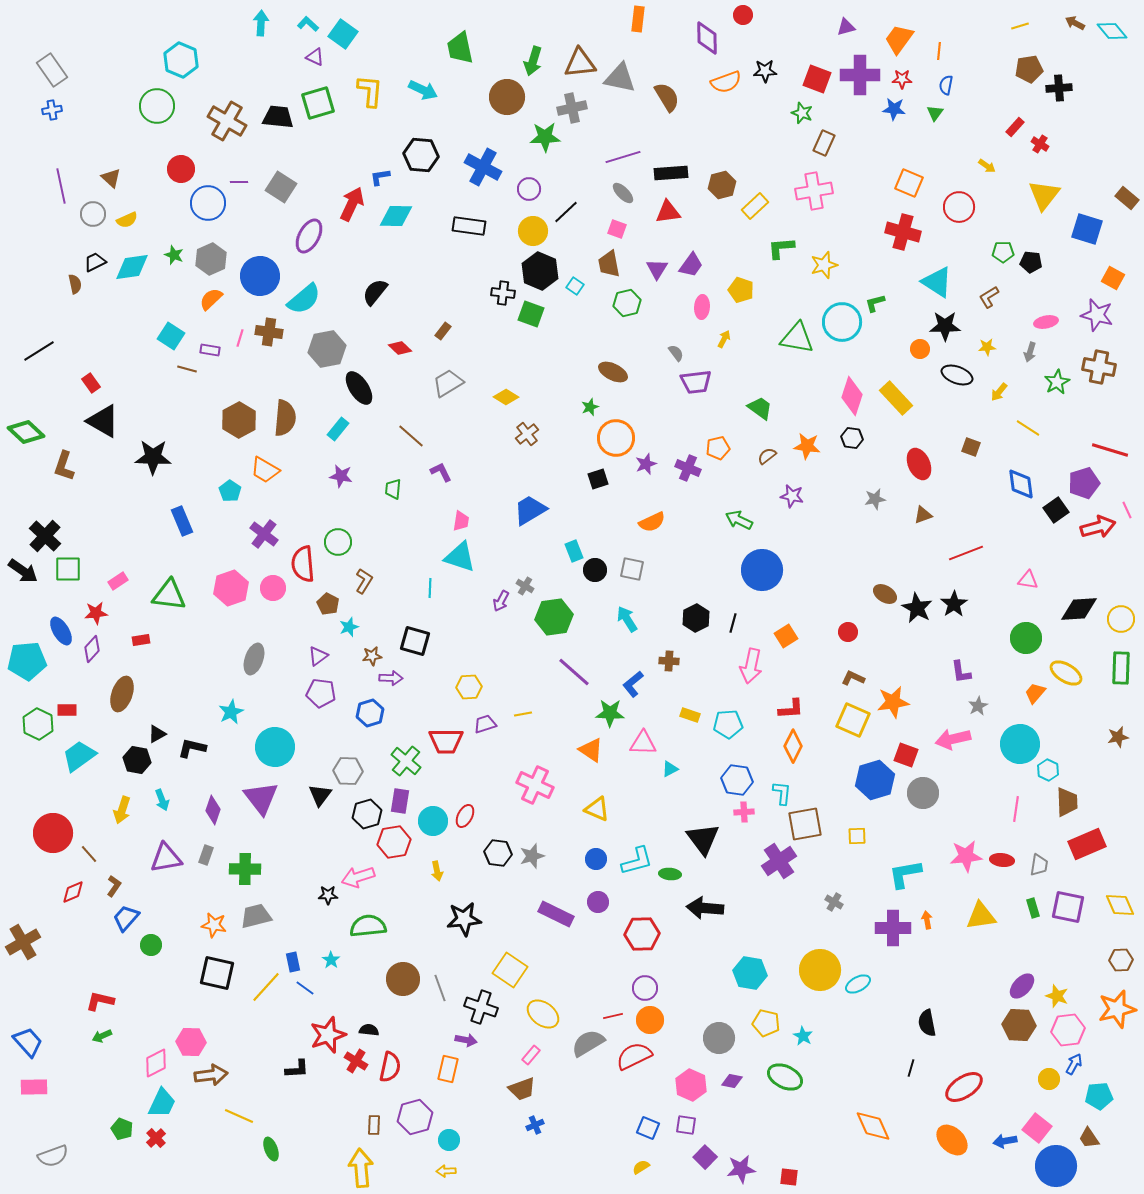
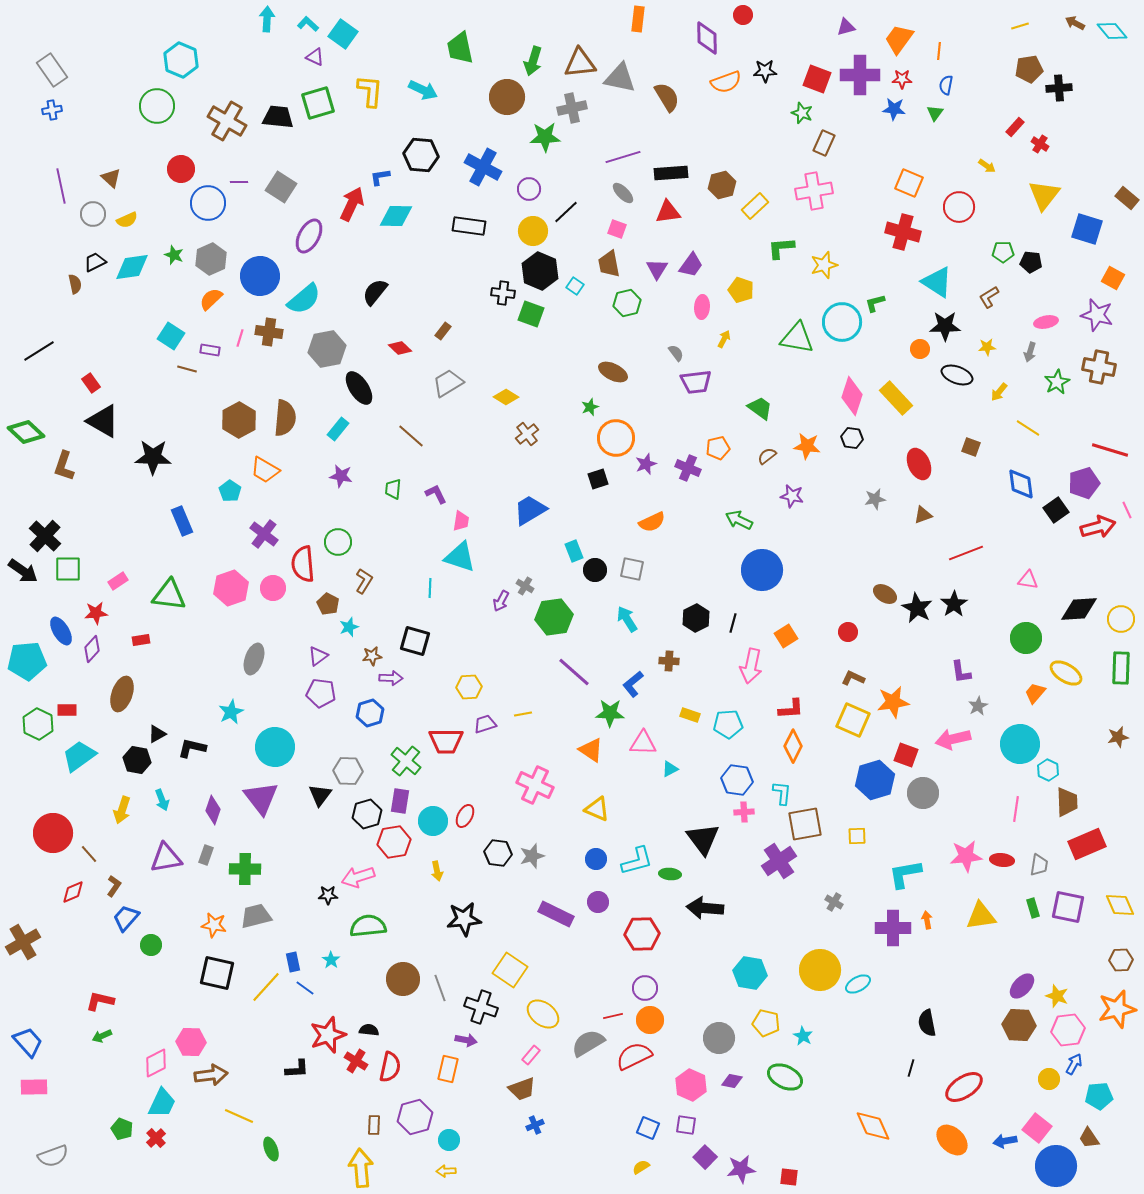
cyan arrow at (261, 23): moved 6 px right, 4 px up
purple L-shape at (441, 472): moved 5 px left, 22 px down
